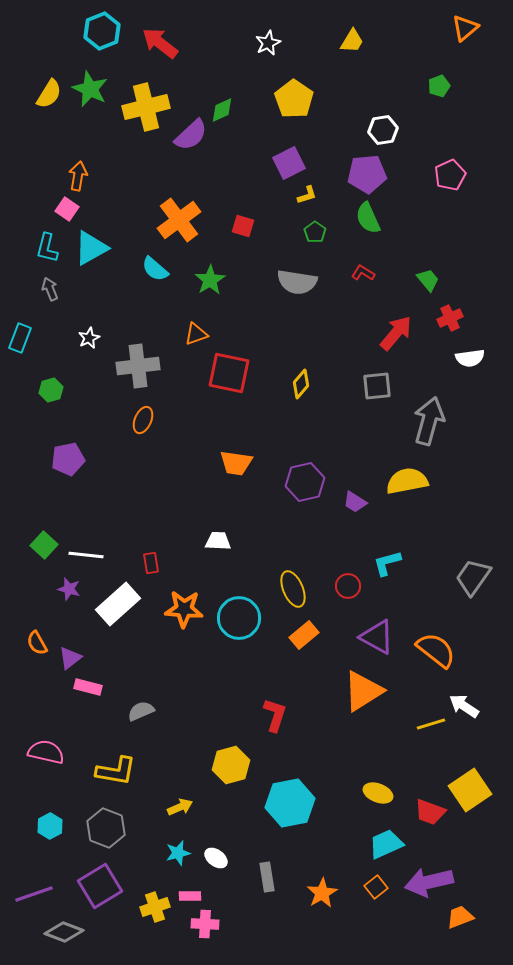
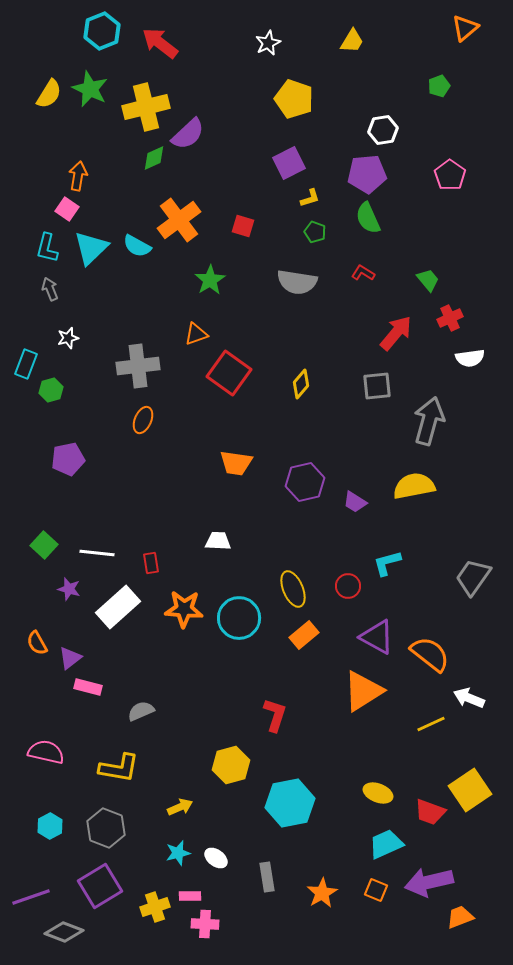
yellow pentagon at (294, 99): rotated 15 degrees counterclockwise
green diamond at (222, 110): moved 68 px left, 48 px down
purple semicircle at (191, 135): moved 3 px left, 1 px up
pink pentagon at (450, 175): rotated 12 degrees counterclockwise
yellow L-shape at (307, 195): moved 3 px right, 3 px down
green pentagon at (315, 232): rotated 15 degrees counterclockwise
cyan triangle at (91, 248): rotated 15 degrees counterclockwise
cyan semicircle at (155, 269): moved 18 px left, 23 px up; rotated 12 degrees counterclockwise
cyan rectangle at (20, 338): moved 6 px right, 26 px down
white star at (89, 338): moved 21 px left; rotated 10 degrees clockwise
red square at (229, 373): rotated 24 degrees clockwise
yellow semicircle at (407, 481): moved 7 px right, 5 px down
white line at (86, 555): moved 11 px right, 2 px up
white rectangle at (118, 604): moved 3 px down
orange semicircle at (436, 650): moved 6 px left, 4 px down
white arrow at (464, 706): moved 5 px right, 8 px up; rotated 12 degrees counterclockwise
yellow line at (431, 724): rotated 8 degrees counterclockwise
yellow L-shape at (116, 771): moved 3 px right, 3 px up
orange square at (376, 887): moved 3 px down; rotated 30 degrees counterclockwise
purple line at (34, 894): moved 3 px left, 3 px down
